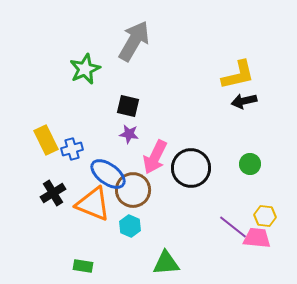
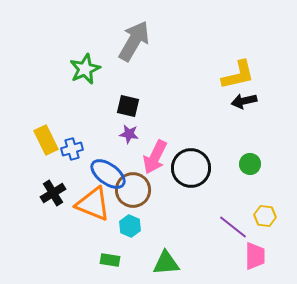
pink trapezoid: moved 2 px left, 18 px down; rotated 84 degrees clockwise
green rectangle: moved 27 px right, 6 px up
